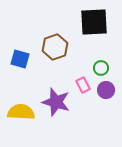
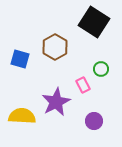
black square: rotated 36 degrees clockwise
brown hexagon: rotated 10 degrees counterclockwise
green circle: moved 1 px down
purple circle: moved 12 px left, 31 px down
purple star: rotated 28 degrees clockwise
yellow semicircle: moved 1 px right, 4 px down
